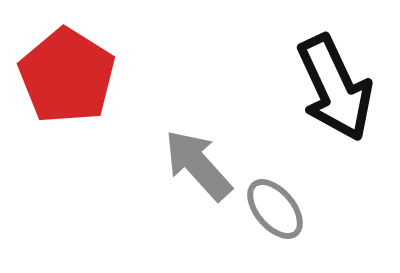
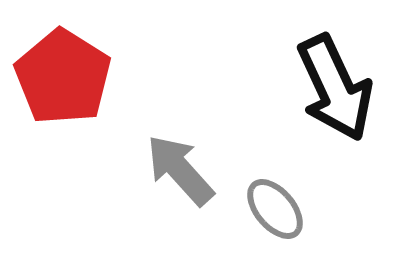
red pentagon: moved 4 px left, 1 px down
gray arrow: moved 18 px left, 5 px down
